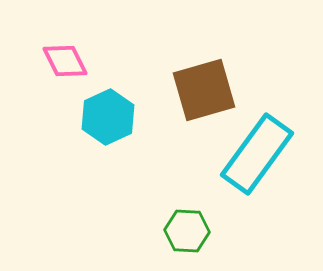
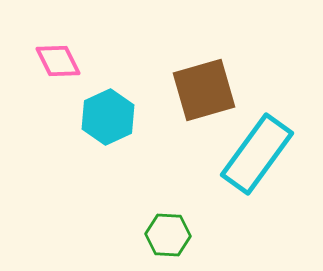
pink diamond: moved 7 px left
green hexagon: moved 19 px left, 4 px down
